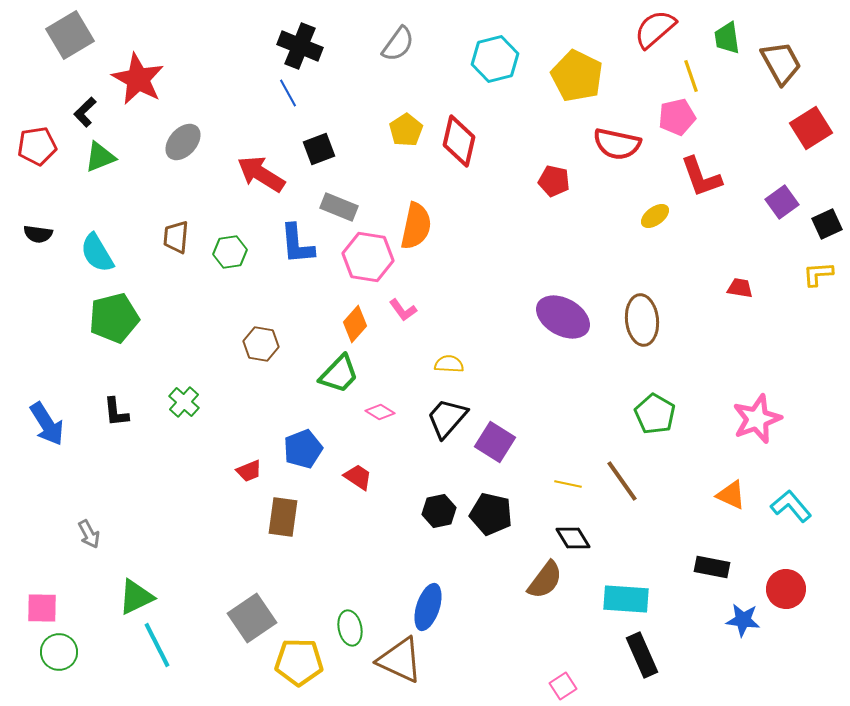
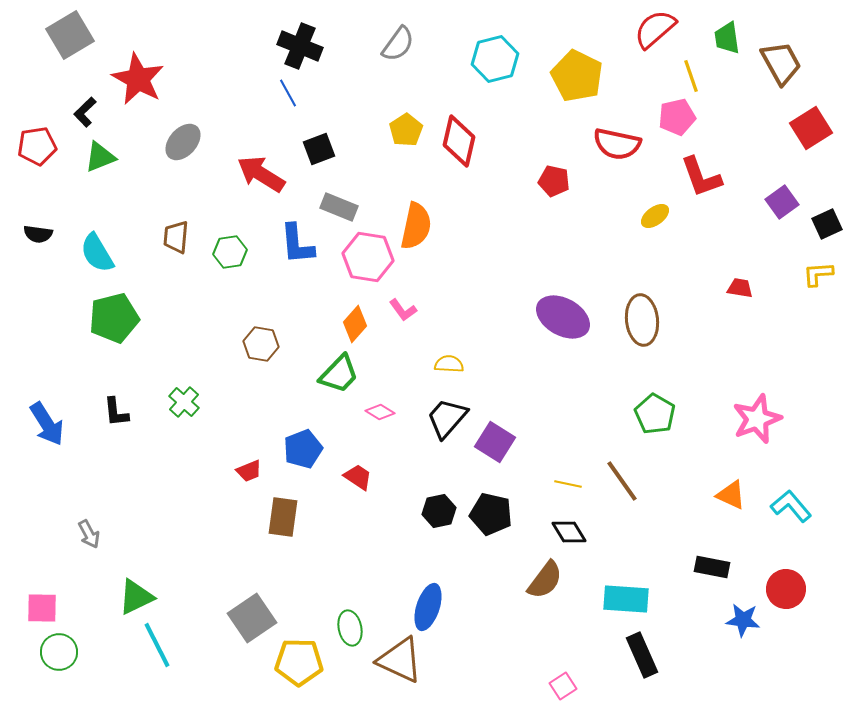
black diamond at (573, 538): moved 4 px left, 6 px up
